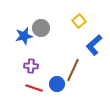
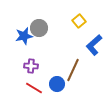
gray circle: moved 2 px left
red line: rotated 12 degrees clockwise
